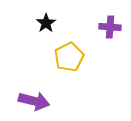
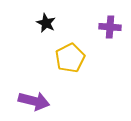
black star: rotated 12 degrees counterclockwise
yellow pentagon: moved 1 px right, 1 px down
